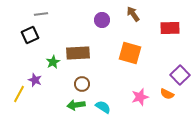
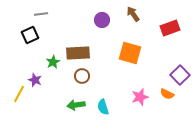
red rectangle: rotated 18 degrees counterclockwise
brown circle: moved 8 px up
cyan semicircle: rotated 140 degrees counterclockwise
